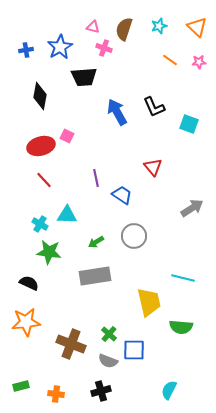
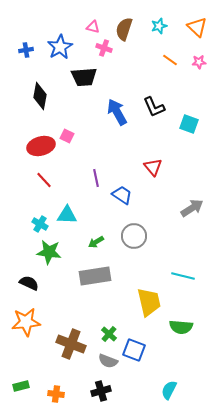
cyan line: moved 2 px up
blue square: rotated 20 degrees clockwise
